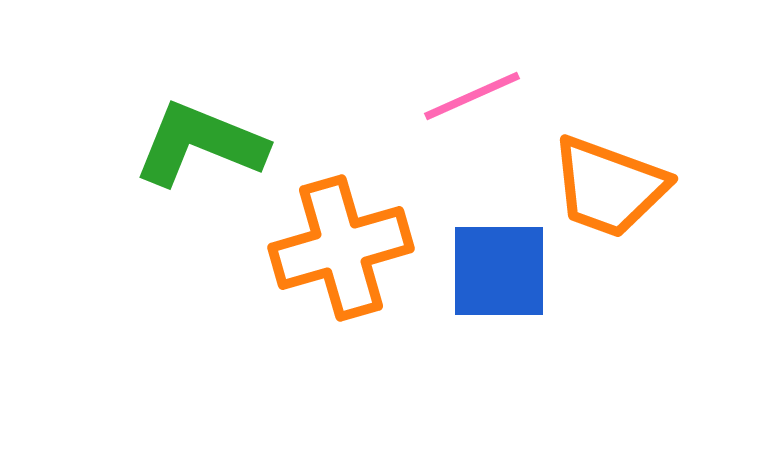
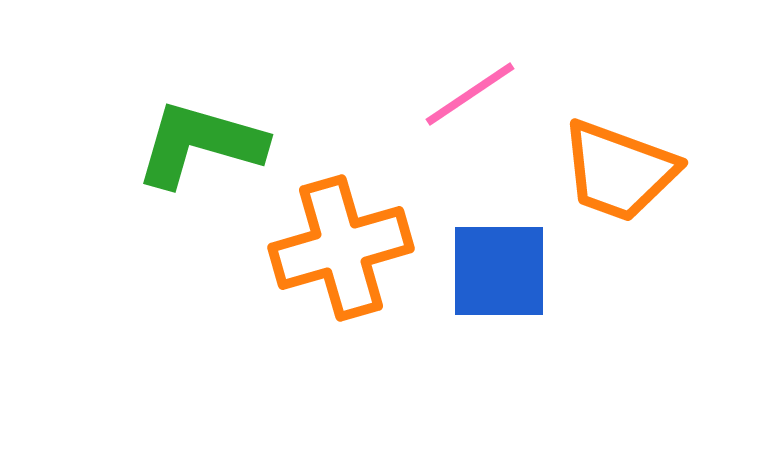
pink line: moved 2 px left, 2 px up; rotated 10 degrees counterclockwise
green L-shape: rotated 6 degrees counterclockwise
orange trapezoid: moved 10 px right, 16 px up
